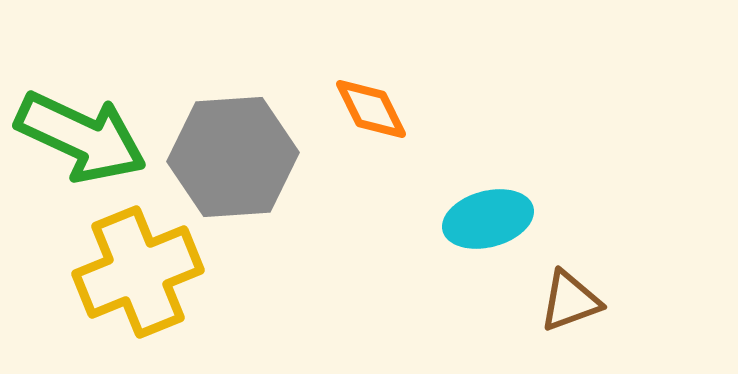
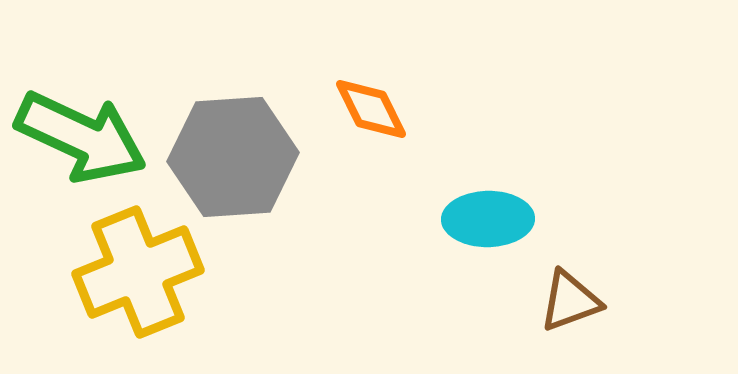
cyan ellipse: rotated 14 degrees clockwise
